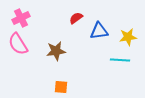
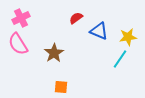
blue triangle: rotated 30 degrees clockwise
brown star: moved 2 px left, 2 px down; rotated 24 degrees counterclockwise
cyan line: moved 1 px up; rotated 60 degrees counterclockwise
